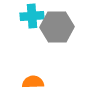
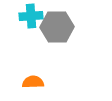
cyan cross: moved 1 px left
